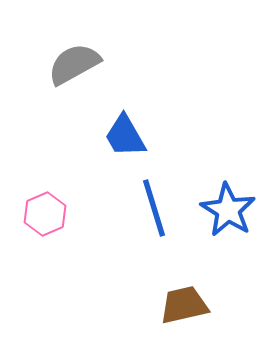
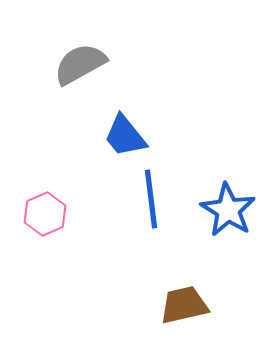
gray semicircle: moved 6 px right
blue trapezoid: rotated 9 degrees counterclockwise
blue line: moved 3 px left, 9 px up; rotated 10 degrees clockwise
